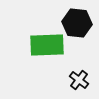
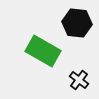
green rectangle: moved 4 px left, 6 px down; rotated 32 degrees clockwise
